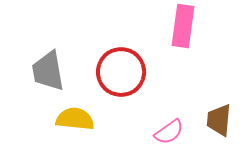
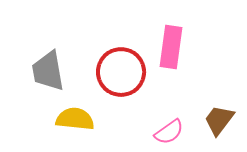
pink rectangle: moved 12 px left, 21 px down
brown trapezoid: rotated 32 degrees clockwise
